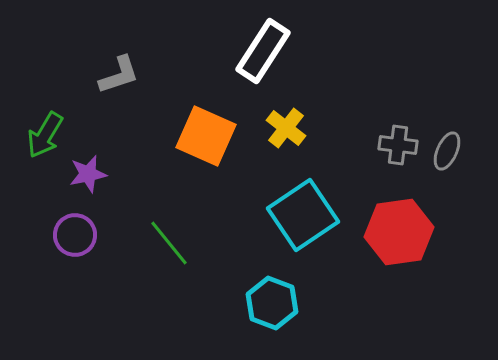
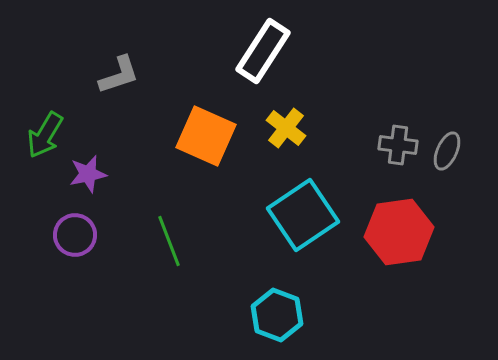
green line: moved 2 px up; rotated 18 degrees clockwise
cyan hexagon: moved 5 px right, 12 px down
